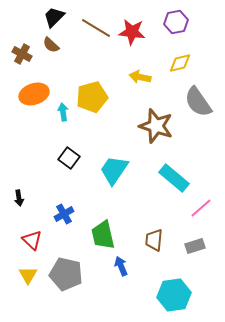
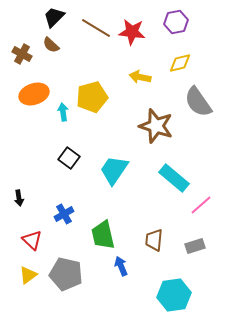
pink line: moved 3 px up
yellow triangle: rotated 24 degrees clockwise
